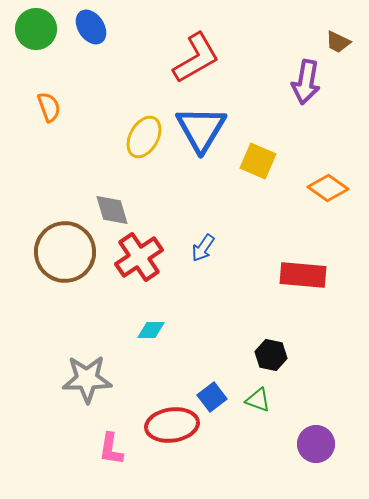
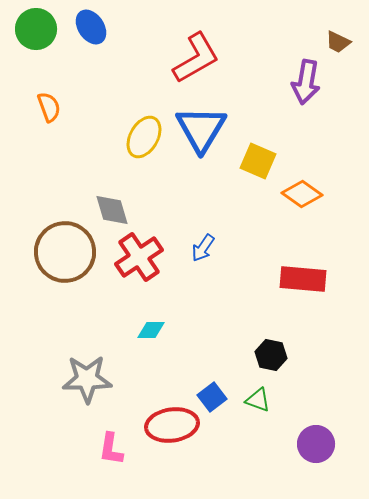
orange diamond: moved 26 px left, 6 px down
red rectangle: moved 4 px down
